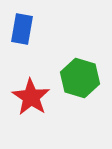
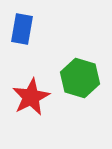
red star: rotated 12 degrees clockwise
